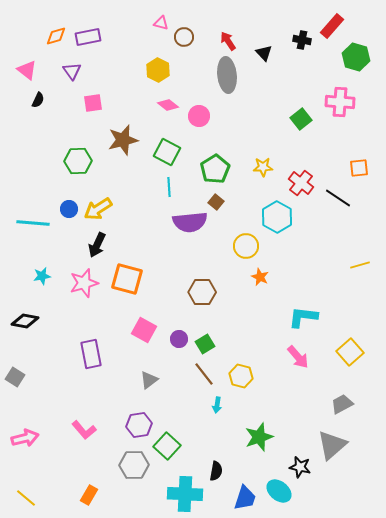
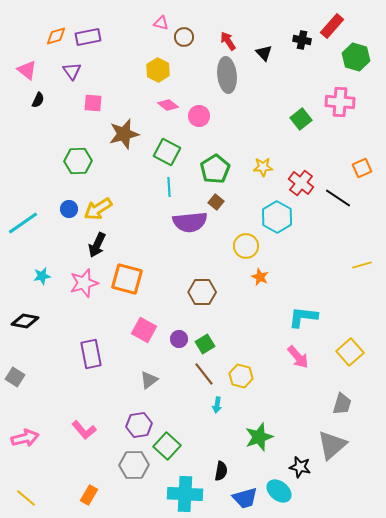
pink square at (93, 103): rotated 12 degrees clockwise
brown star at (123, 140): moved 1 px right, 6 px up
orange square at (359, 168): moved 3 px right; rotated 18 degrees counterclockwise
cyan line at (33, 223): moved 10 px left; rotated 40 degrees counterclockwise
yellow line at (360, 265): moved 2 px right
gray trapezoid at (342, 404): rotated 135 degrees clockwise
black semicircle at (216, 471): moved 5 px right
blue trapezoid at (245, 498): rotated 56 degrees clockwise
